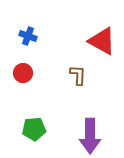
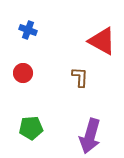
blue cross: moved 6 px up
brown L-shape: moved 2 px right, 2 px down
green pentagon: moved 3 px left, 1 px up
purple arrow: rotated 16 degrees clockwise
